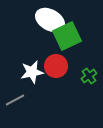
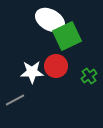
white star: rotated 10 degrees clockwise
